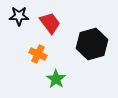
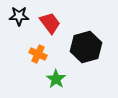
black hexagon: moved 6 px left, 3 px down
